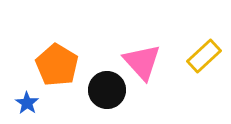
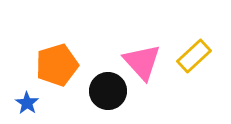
yellow rectangle: moved 10 px left
orange pentagon: rotated 24 degrees clockwise
black circle: moved 1 px right, 1 px down
